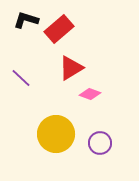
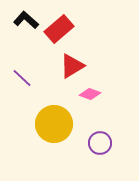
black L-shape: rotated 25 degrees clockwise
red triangle: moved 1 px right, 2 px up
purple line: moved 1 px right
yellow circle: moved 2 px left, 10 px up
